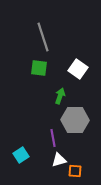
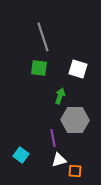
white square: rotated 18 degrees counterclockwise
cyan square: rotated 21 degrees counterclockwise
